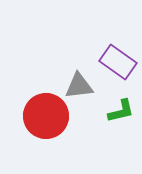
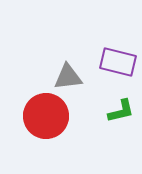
purple rectangle: rotated 21 degrees counterclockwise
gray triangle: moved 11 px left, 9 px up
